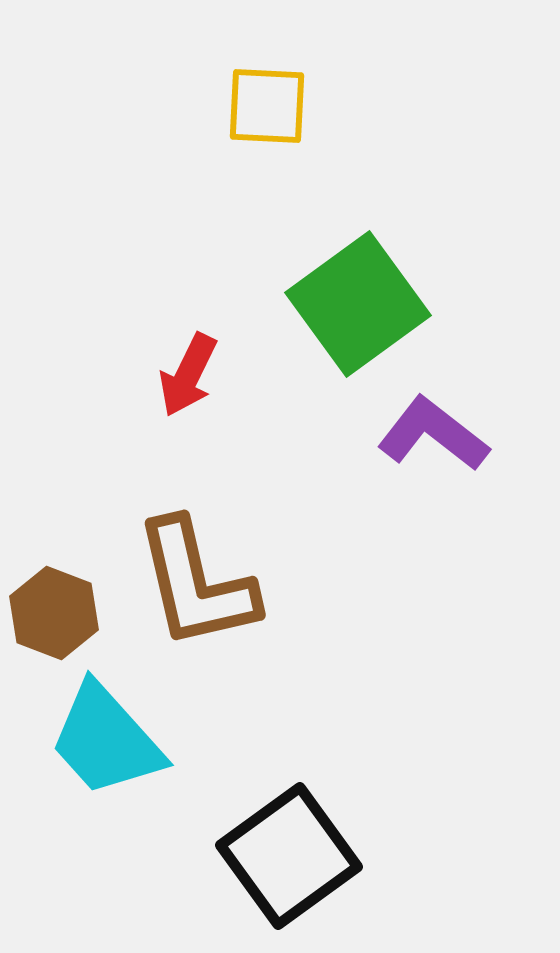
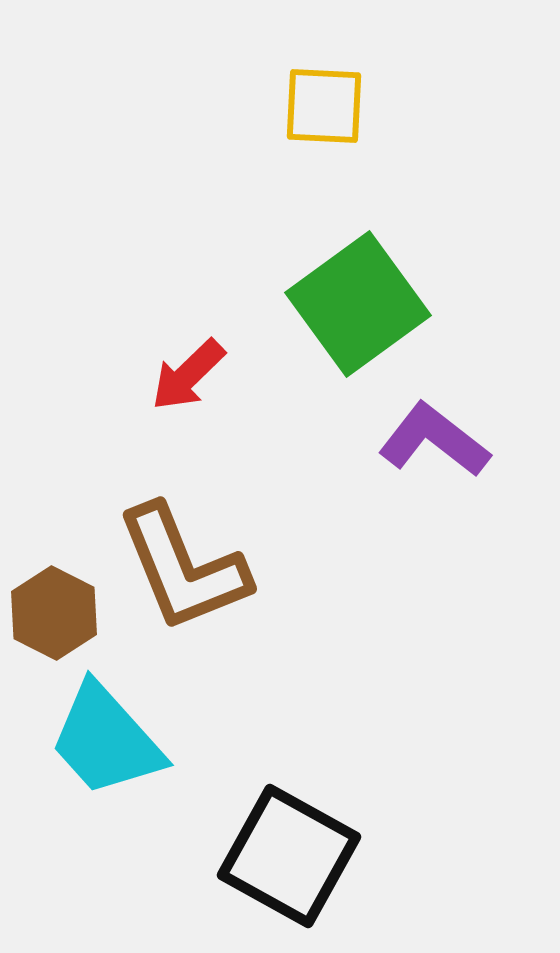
yellow square: moved 57 px right
red arrow: rotated 20 degrees clockwise
purple L-shape: moved 1 px right, 6 px down
brown L-shape: moved 13 px left, 16 px up; rotated 9 degrees counterclockwise
brown hexagon: rotated 6 degrees clockwise
black square: rotated 25 degrees counterclockwise
